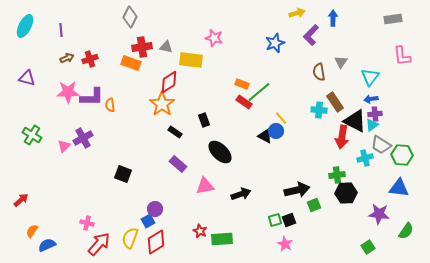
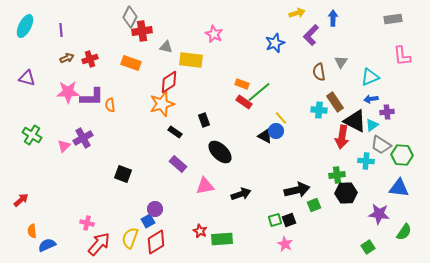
pink star at (214, 38): moved 4 px up; rotated 12 degrees clockwise
red cross at (142, 47): moved 16 px up
cyan triangle at (370, 77): rotated 30 degrees clockwise
orange star at (162, 104): rotated 20 degrees clockwise
purple cross at (375, 114): moved 12 px right, 2 px up
cyan cross at (365, 158): moved 1 px right, 3 px down; rotated 21 degrees clockwise
orange semicircle at (32, 231): rotated 40 degrees counterclockwise
green semicircle at (406, 231): moved 2 px left, 1 px down
